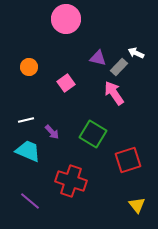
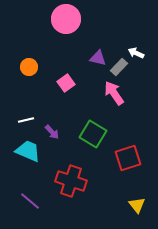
red square: moved 2 px up
